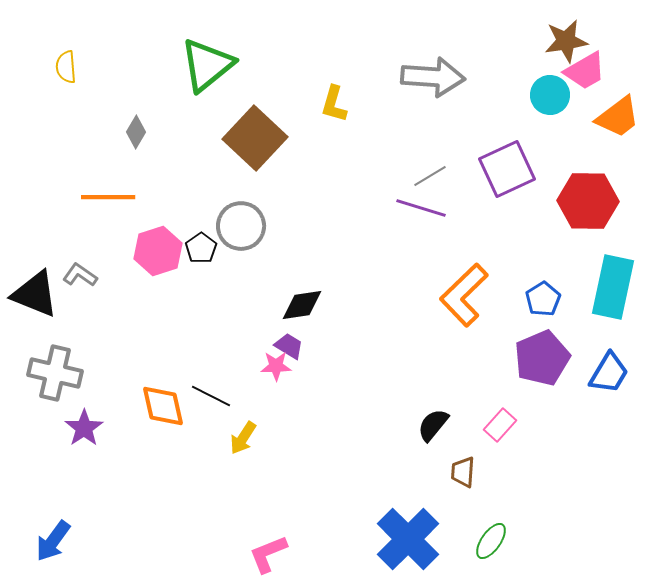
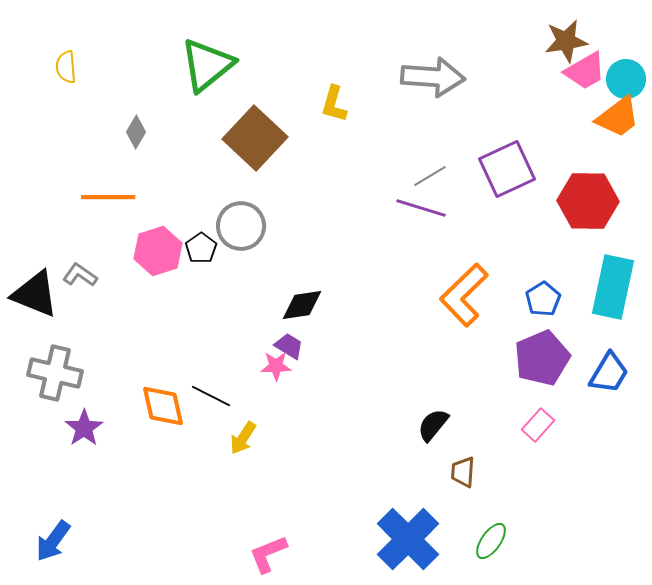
cyan circle: moved 76 px right, 16 px up
pink rectangle: moved 38 px right
